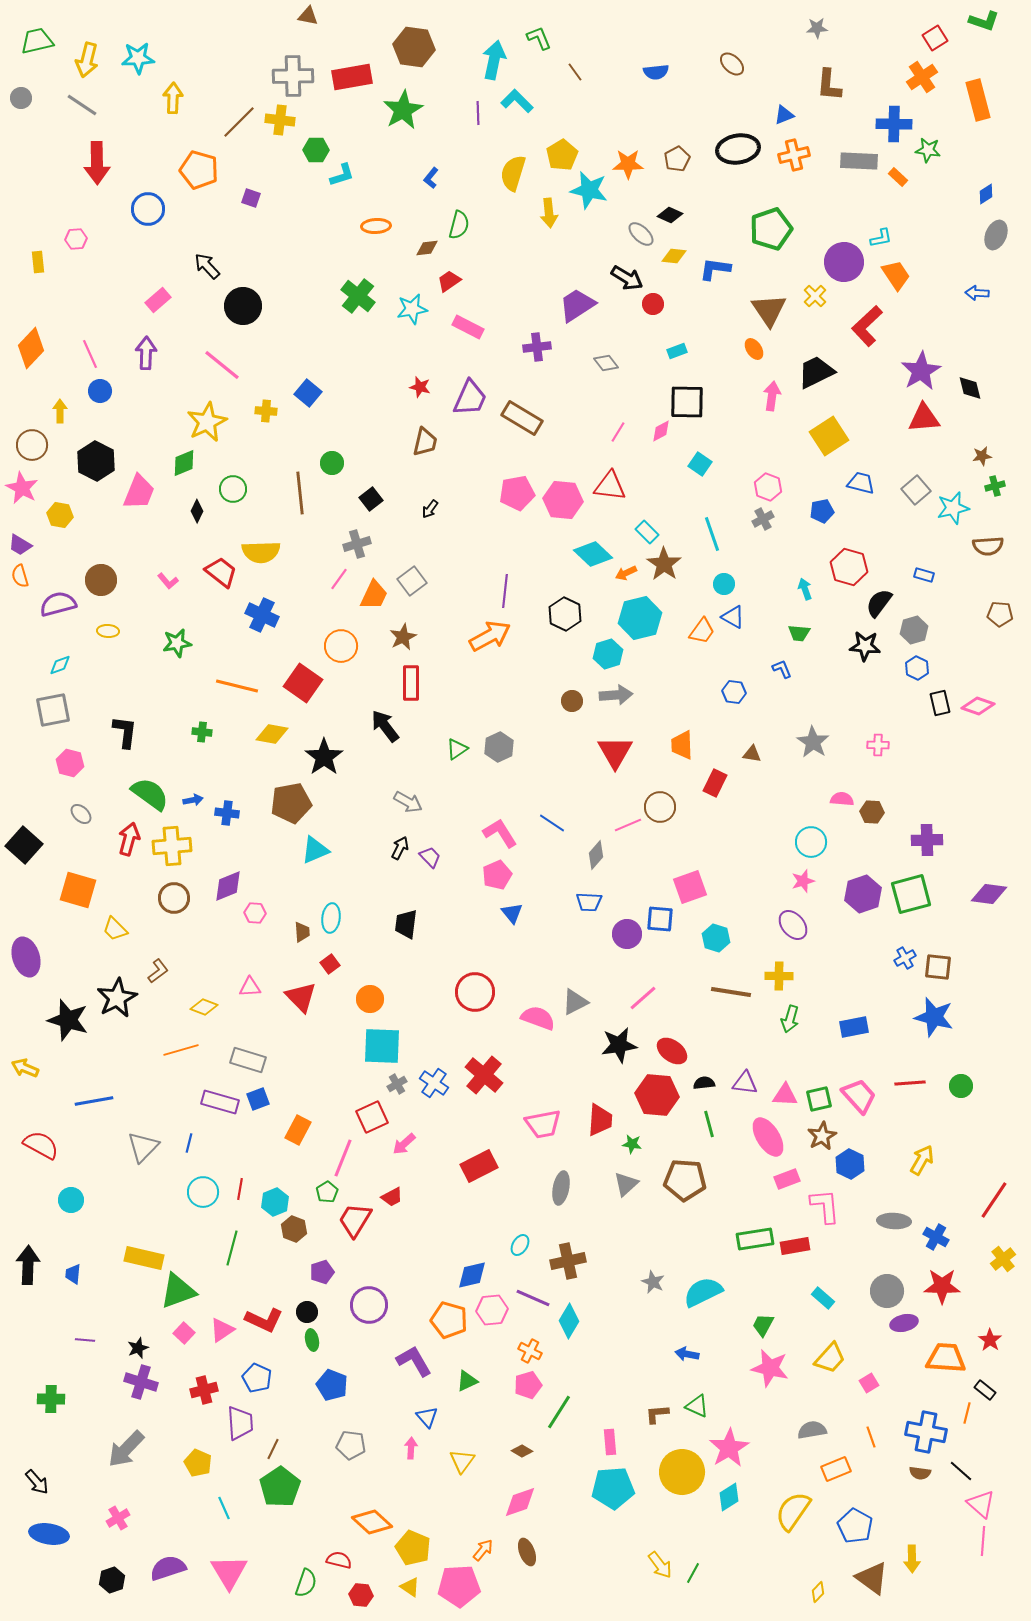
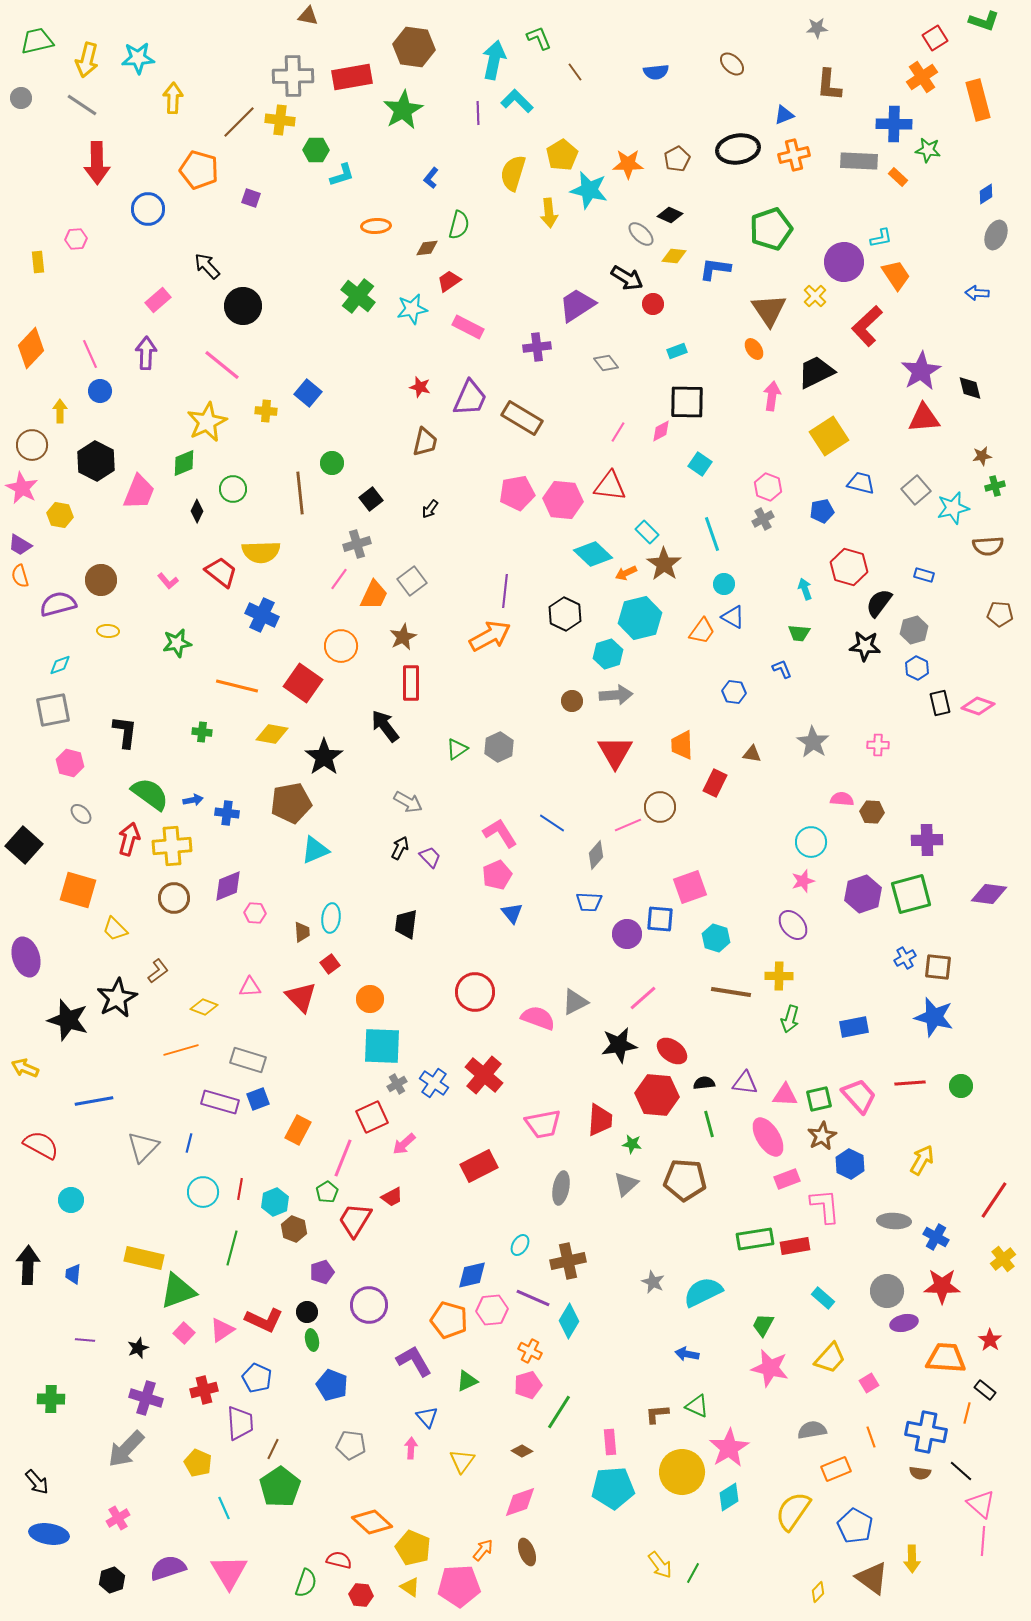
purple cross at (141, 1382): moved 5 px right, 16 px down
